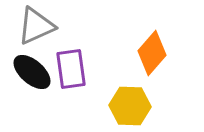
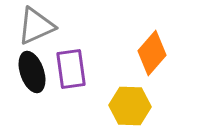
black ellipse: rotated 30 degrees clockwise
